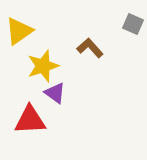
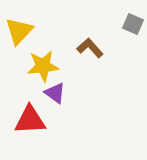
yellow triangle: rotated 12 degrees counterclockwise
yellow star: rotated 12 degrees clockwise
